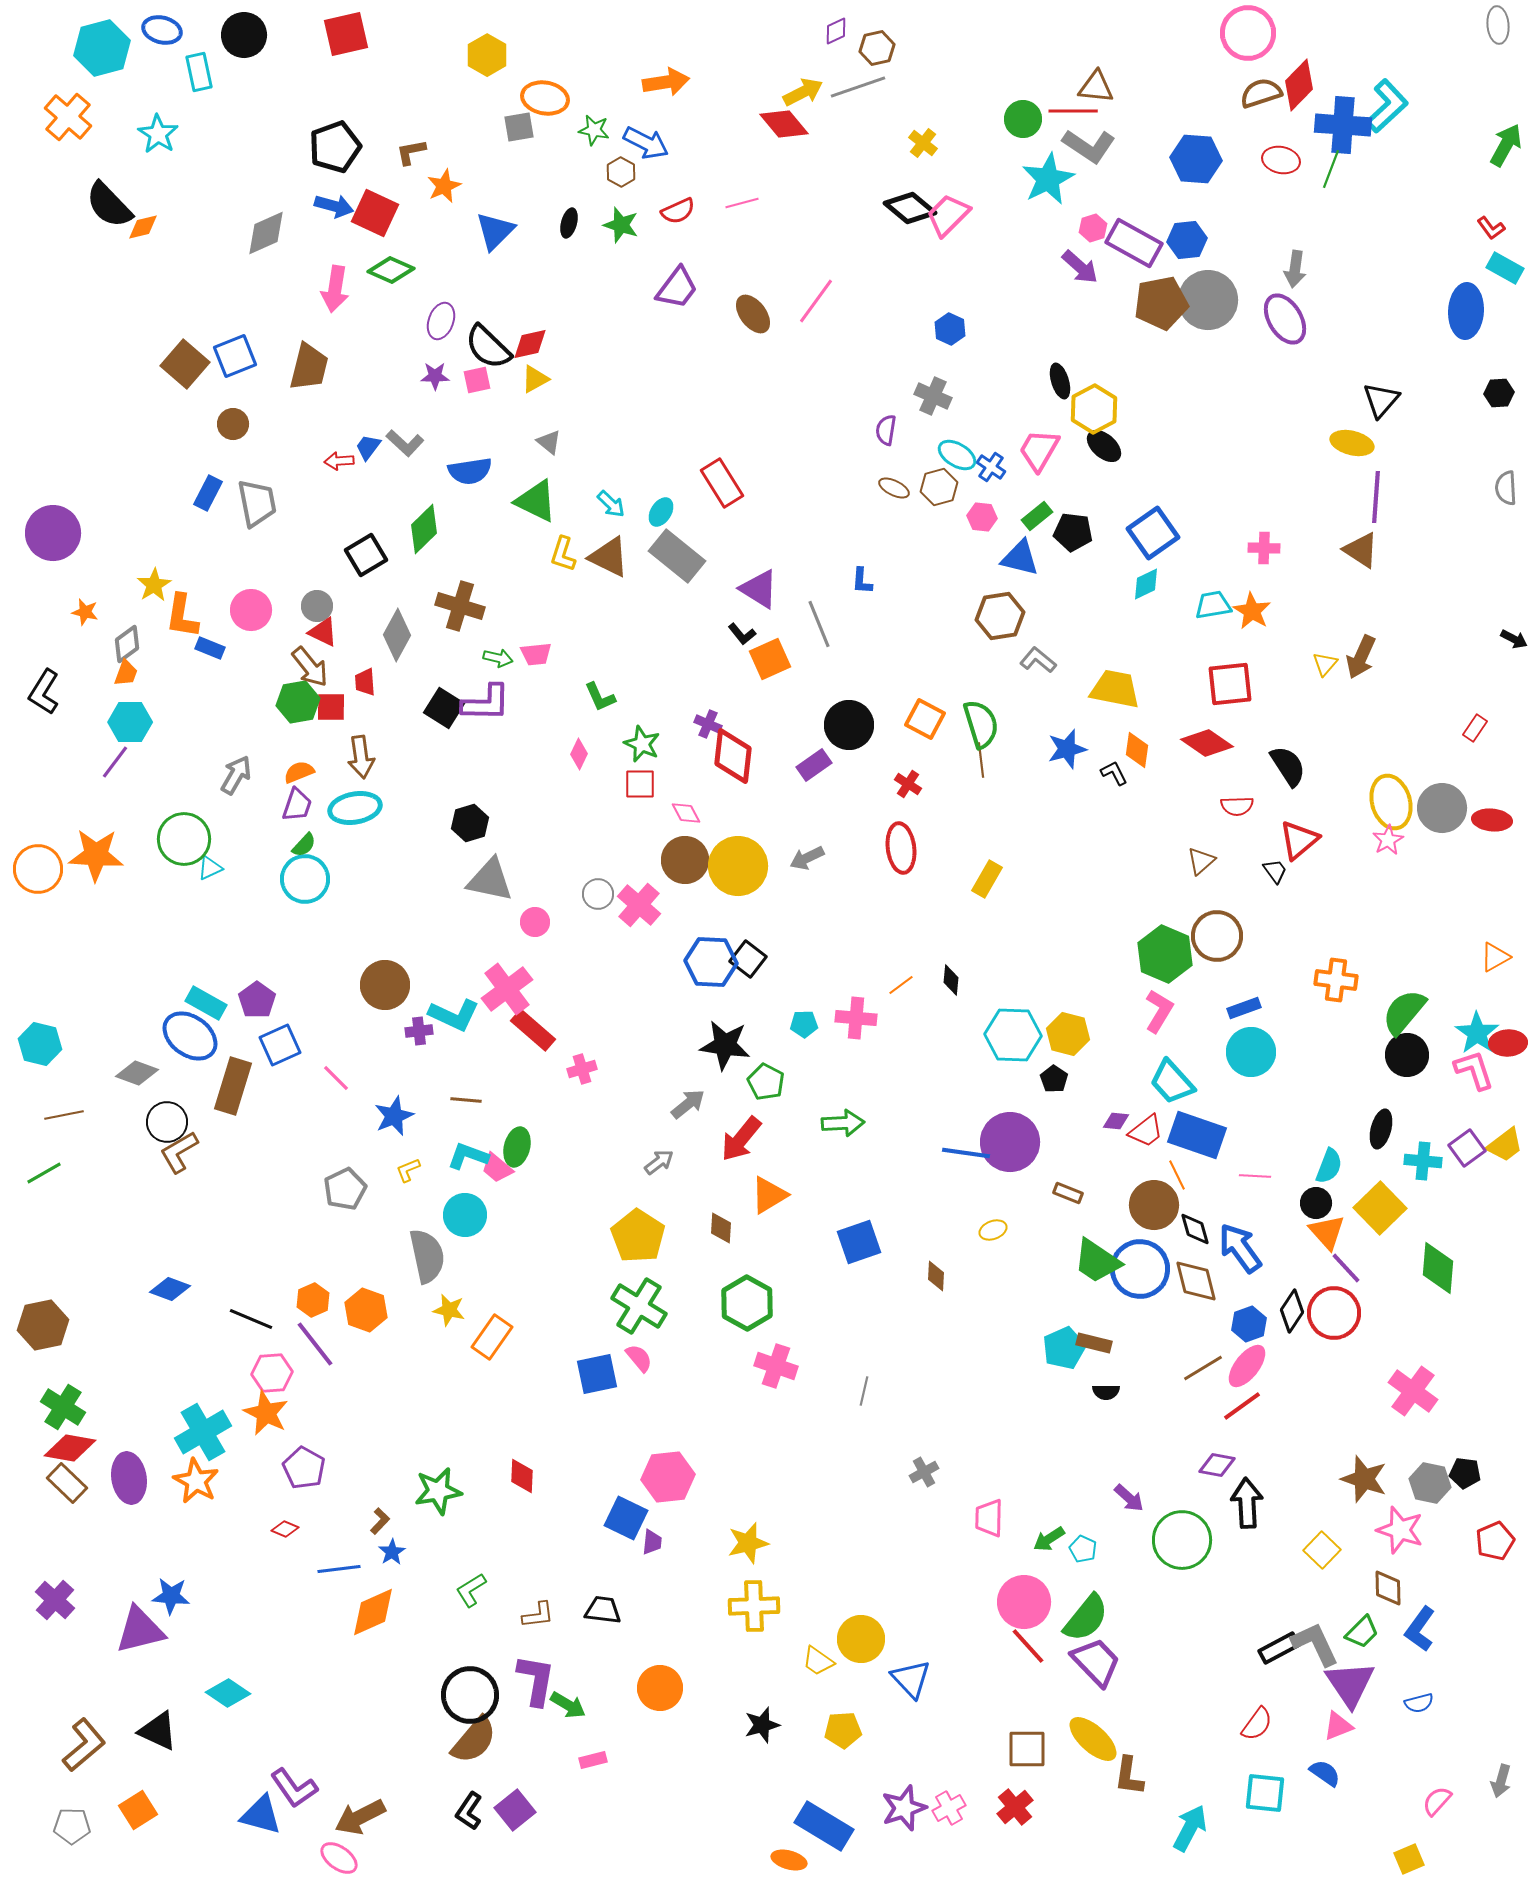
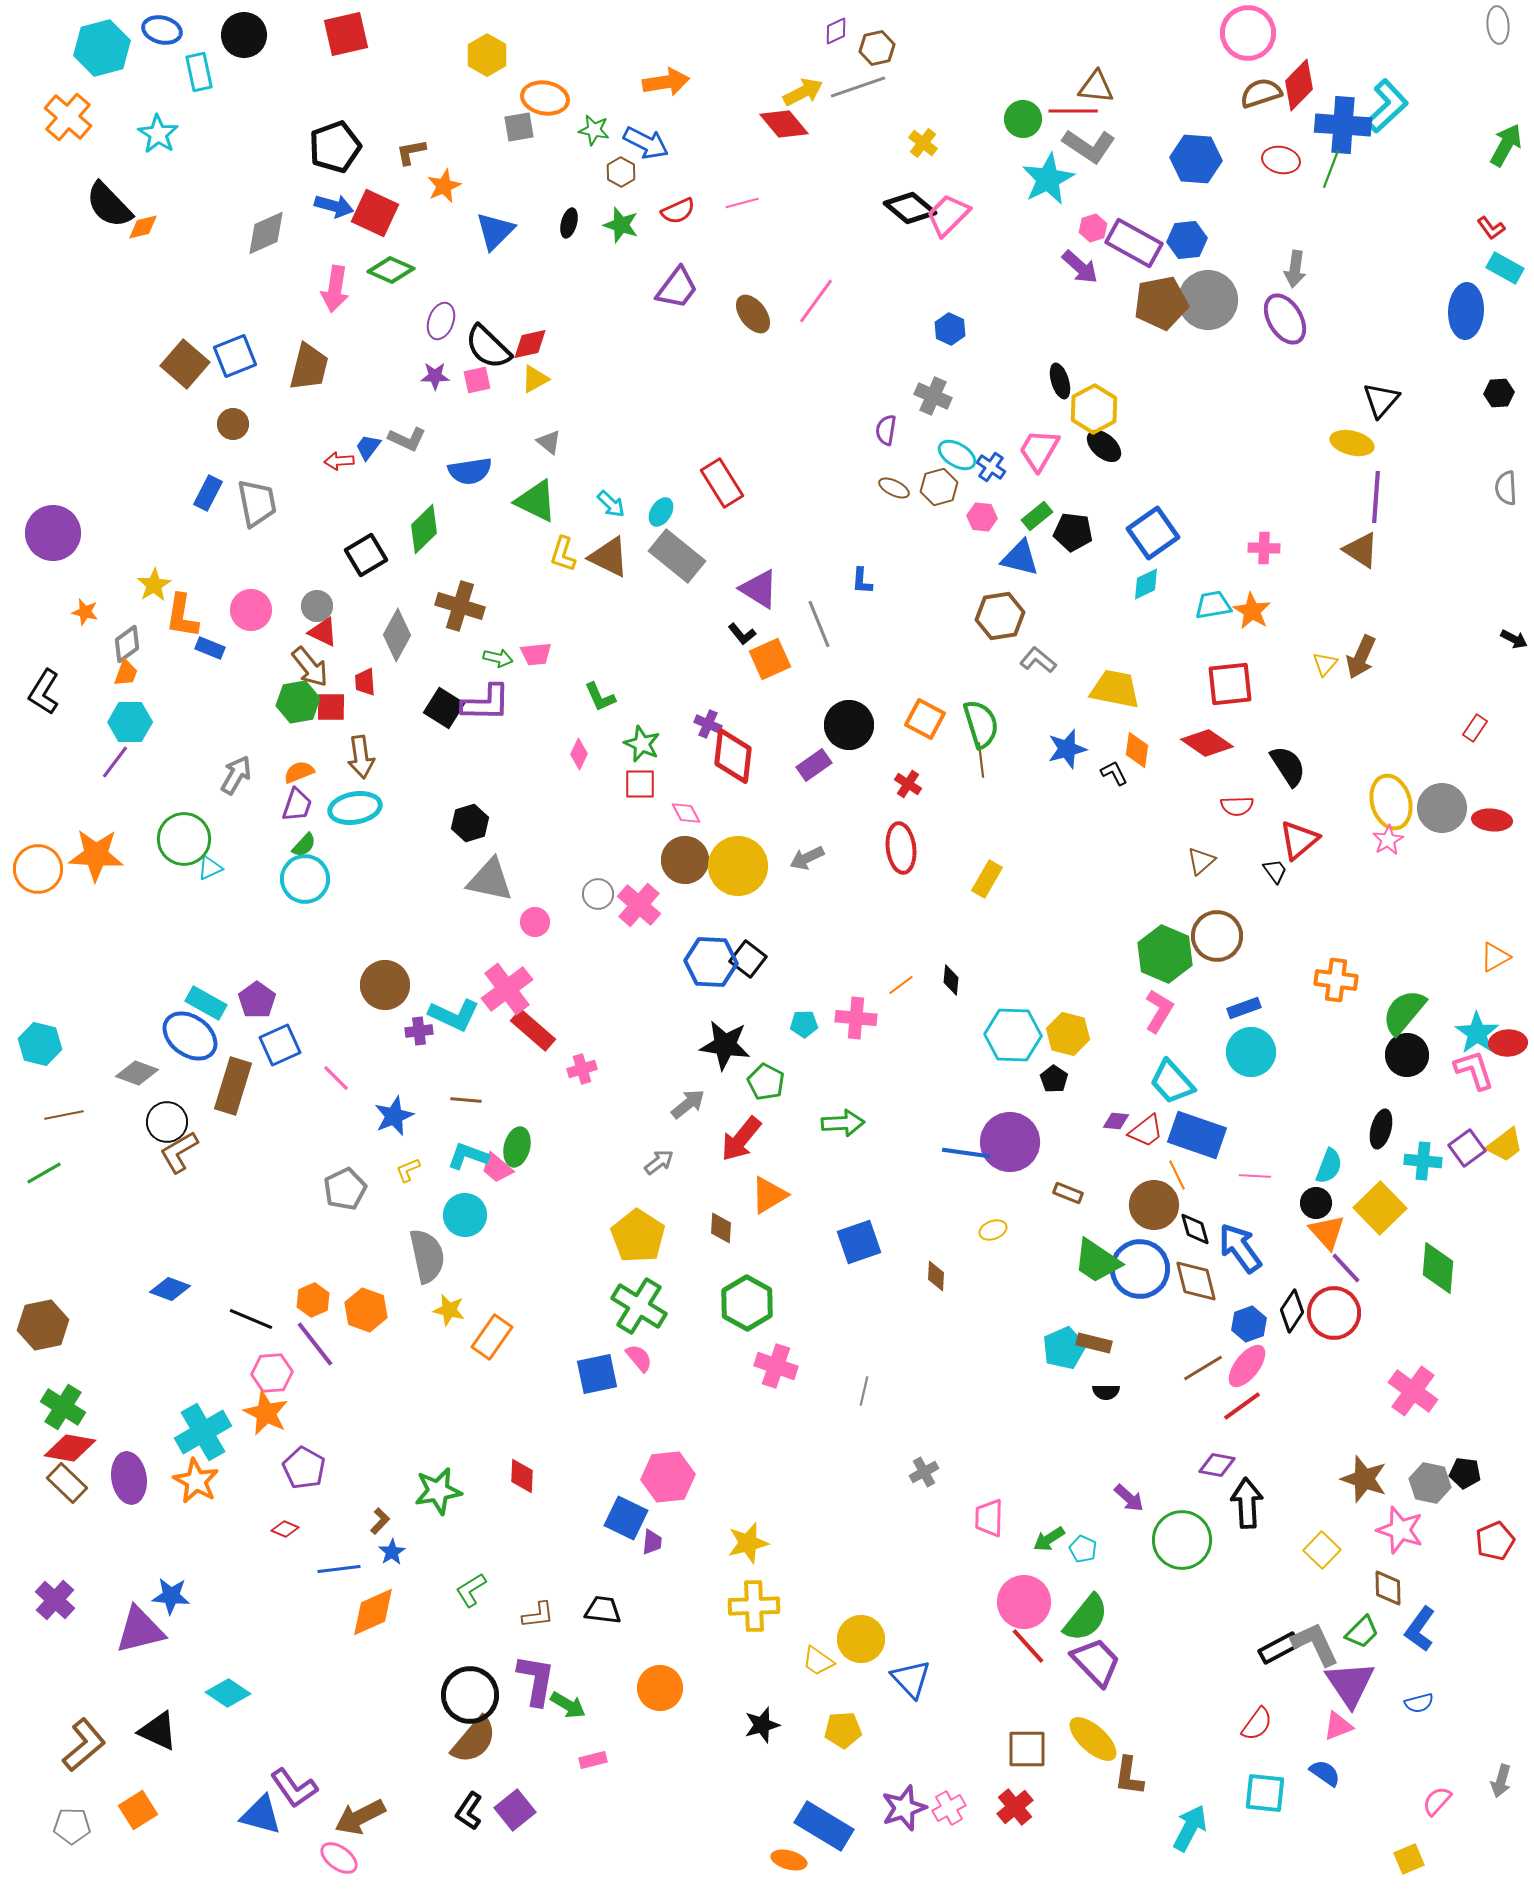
gray L-shape at (405, 443): moved 2 px right, 4 px up; rotated 18 degrees counterclockwise
